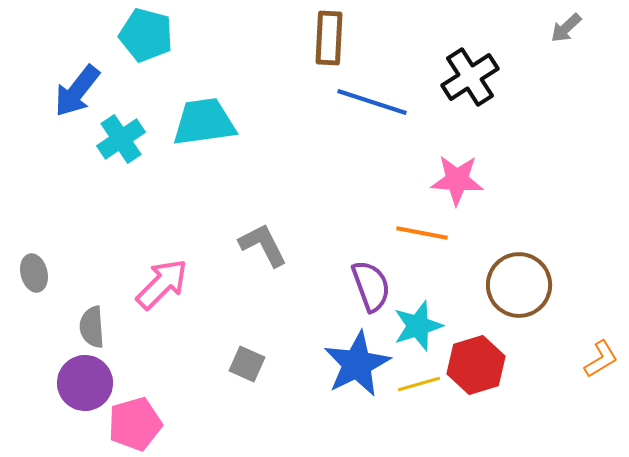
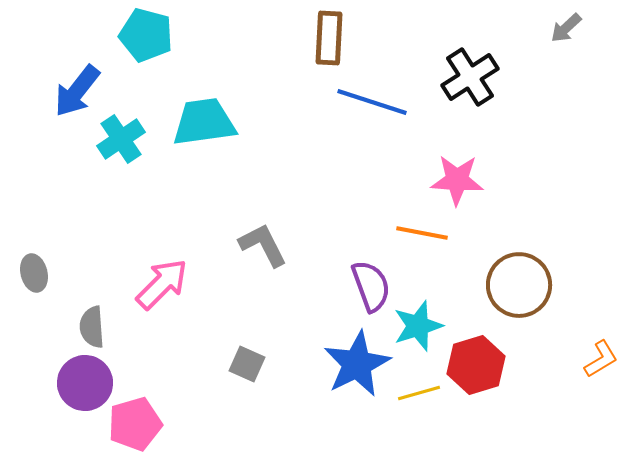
yellow line: moved 9 px down
